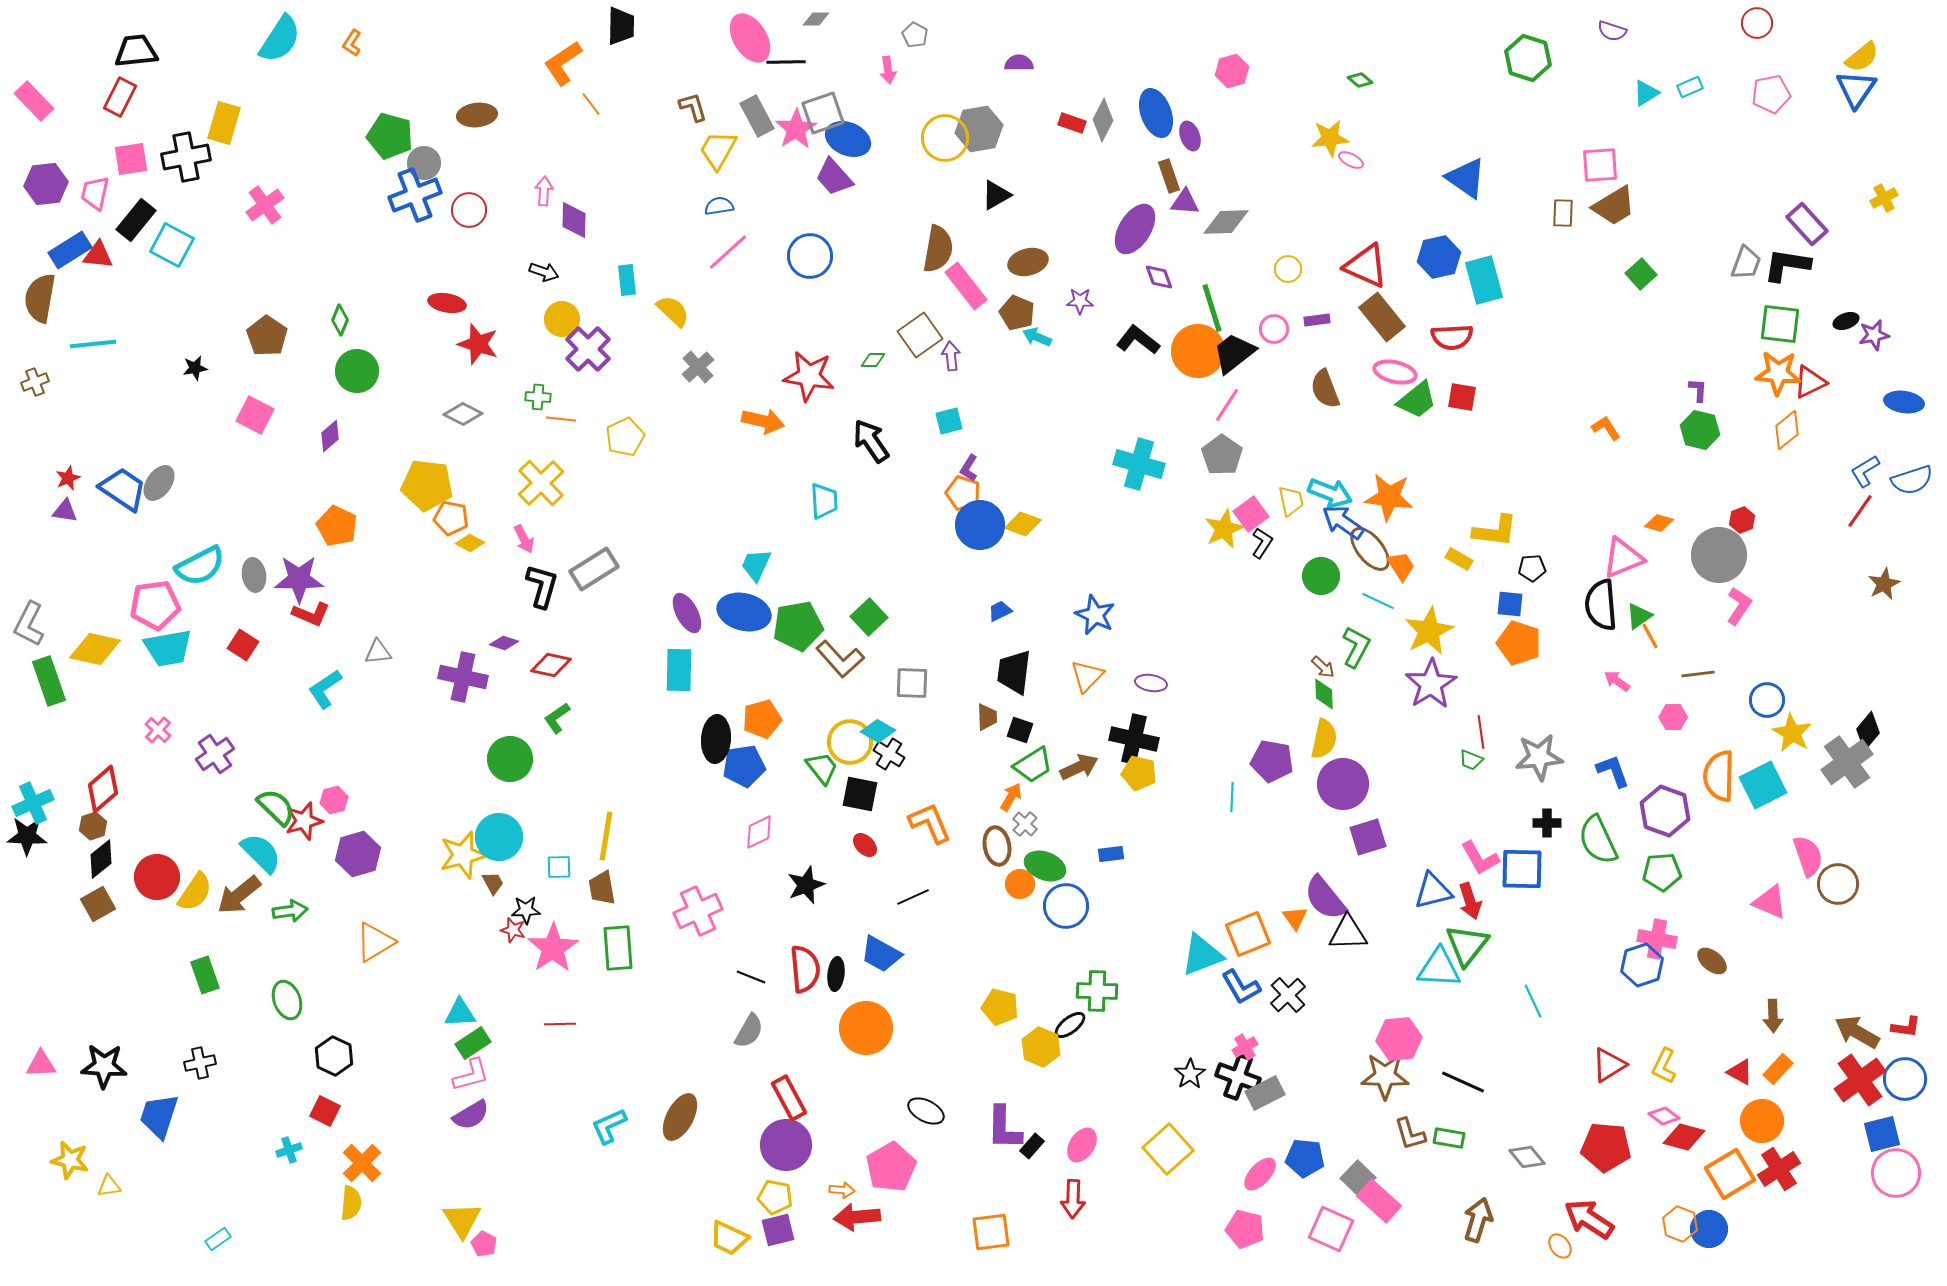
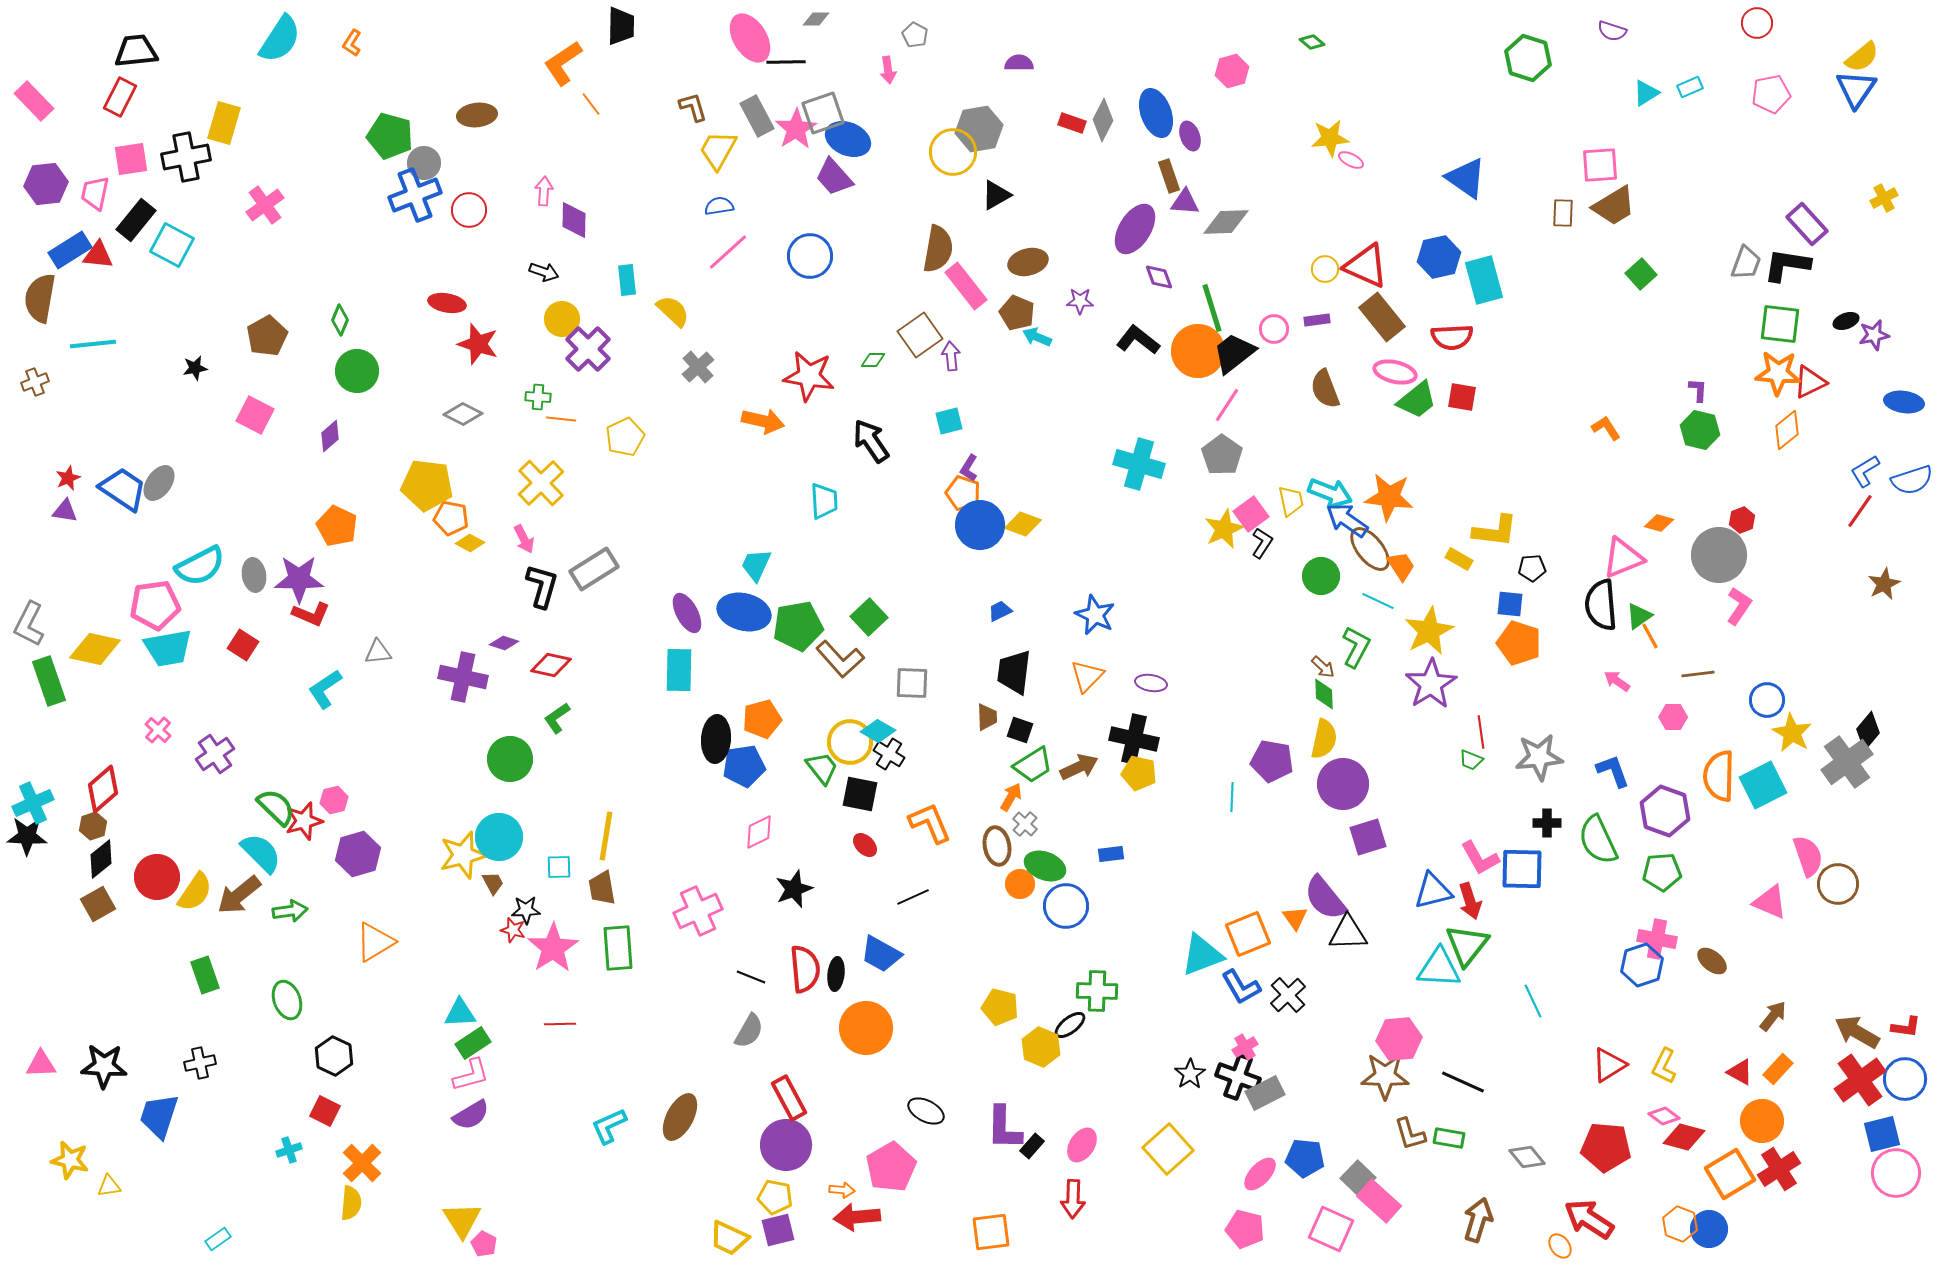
green diamond at (1360, 80): moved 48 px left, 38 px up
yellow circle at (945, 138): moved 8 px right, 14 px down
yellow circle at (1288, 269): moved 37 px right
brown pentagon at (267, 336): rotated 9 degrees clockwise
blue arrow at (1343, 522): moved 4 px right, 2 px up
black star at (806, 885): moved 12 px left, 4 px down
brown arrow at (1773, 1016): rotated 140 degrees counterclockwise
